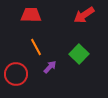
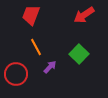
red trapezoid: rotated 70 degrees counterclockwise
